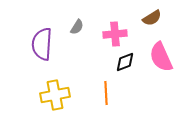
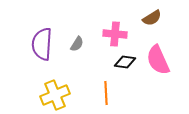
gray semicircle: moved 17 px down
pink cross: rotated 10 degrees clockwise
pink semicircle: moved 3 px left, 3 px down
black diamond: rotated 30 degrees clockwise
yellow cross: rotated 12 degrees counterclockwise
